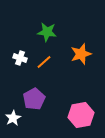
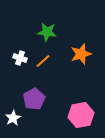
orange line: moved 1 px left, 1 px up
